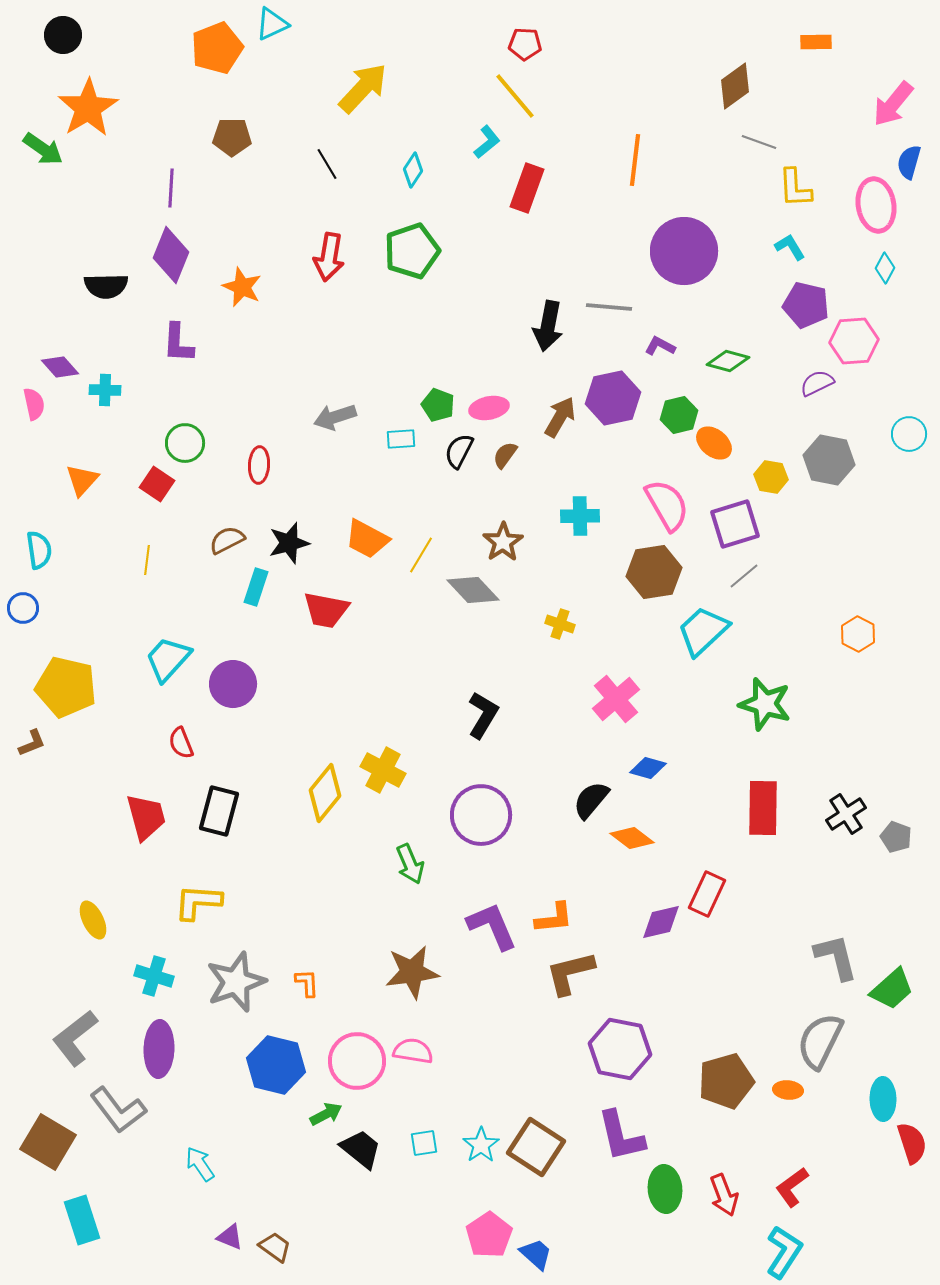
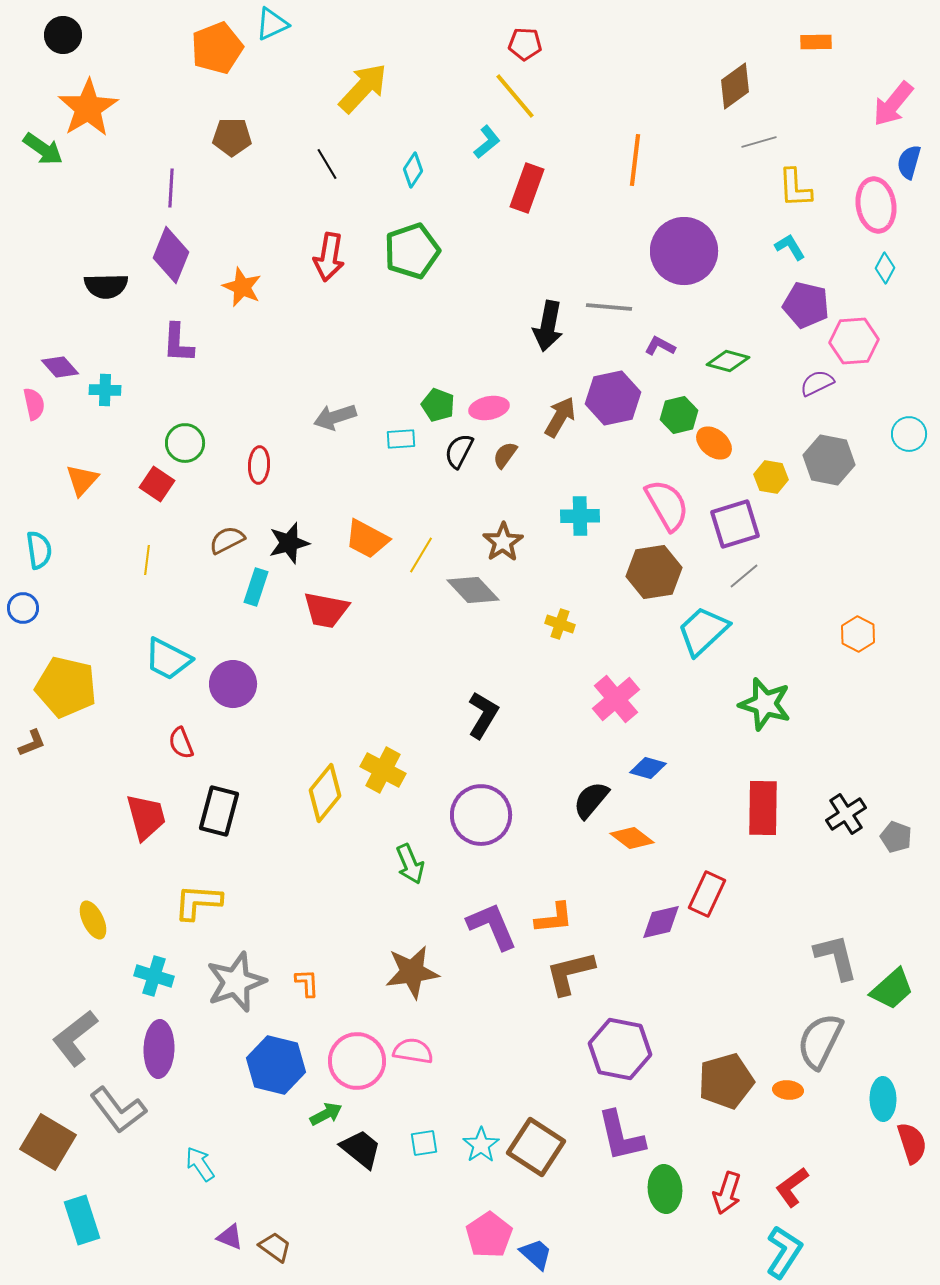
gray line at (759, 142): rotated 36 degrees counterclockwise
cyan trapezoid at (168, 659): rotated 105 degrees counterclockwise
red arrow at (724, 1195): moved 3 px right, 2 px up; rotated 39 degrees clockwise
